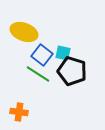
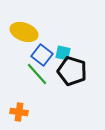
green line: moved 1 px left; rotated 15 degrees clockwise
